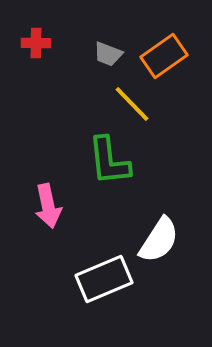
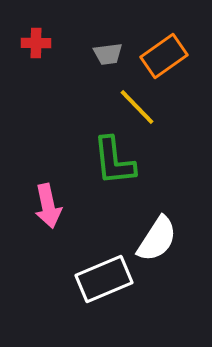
gray trapezoid: rotated 28 degrees counterclockwise
yellow line: moved 5 px right, 3 px down
green L-shape: moved 5 px right
white semicircle: moved 2 px left, 1 px up
